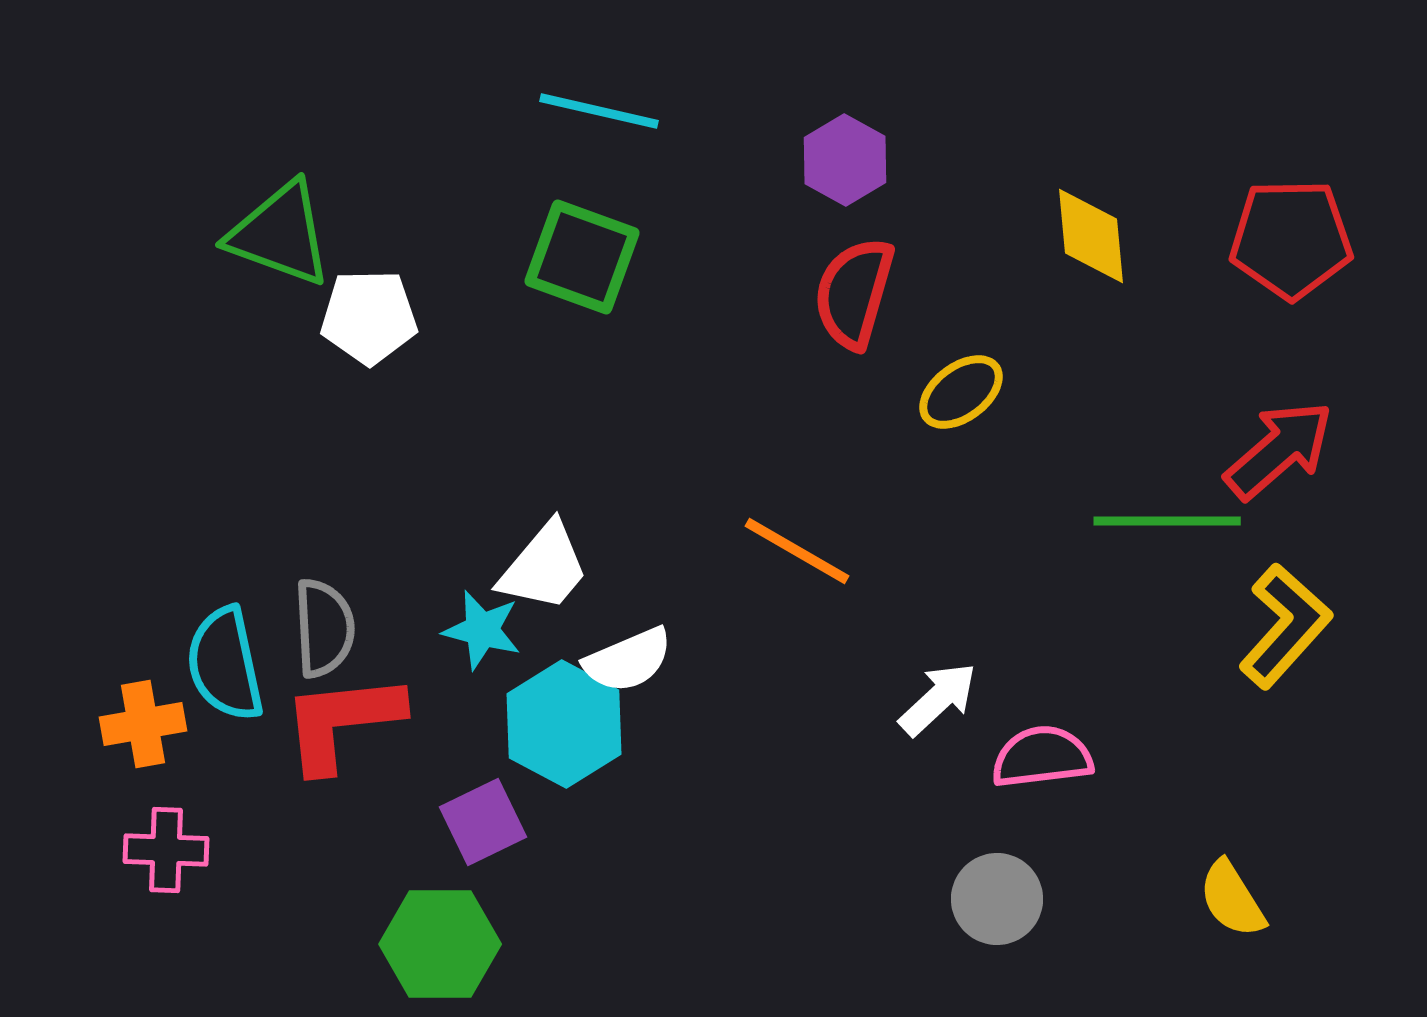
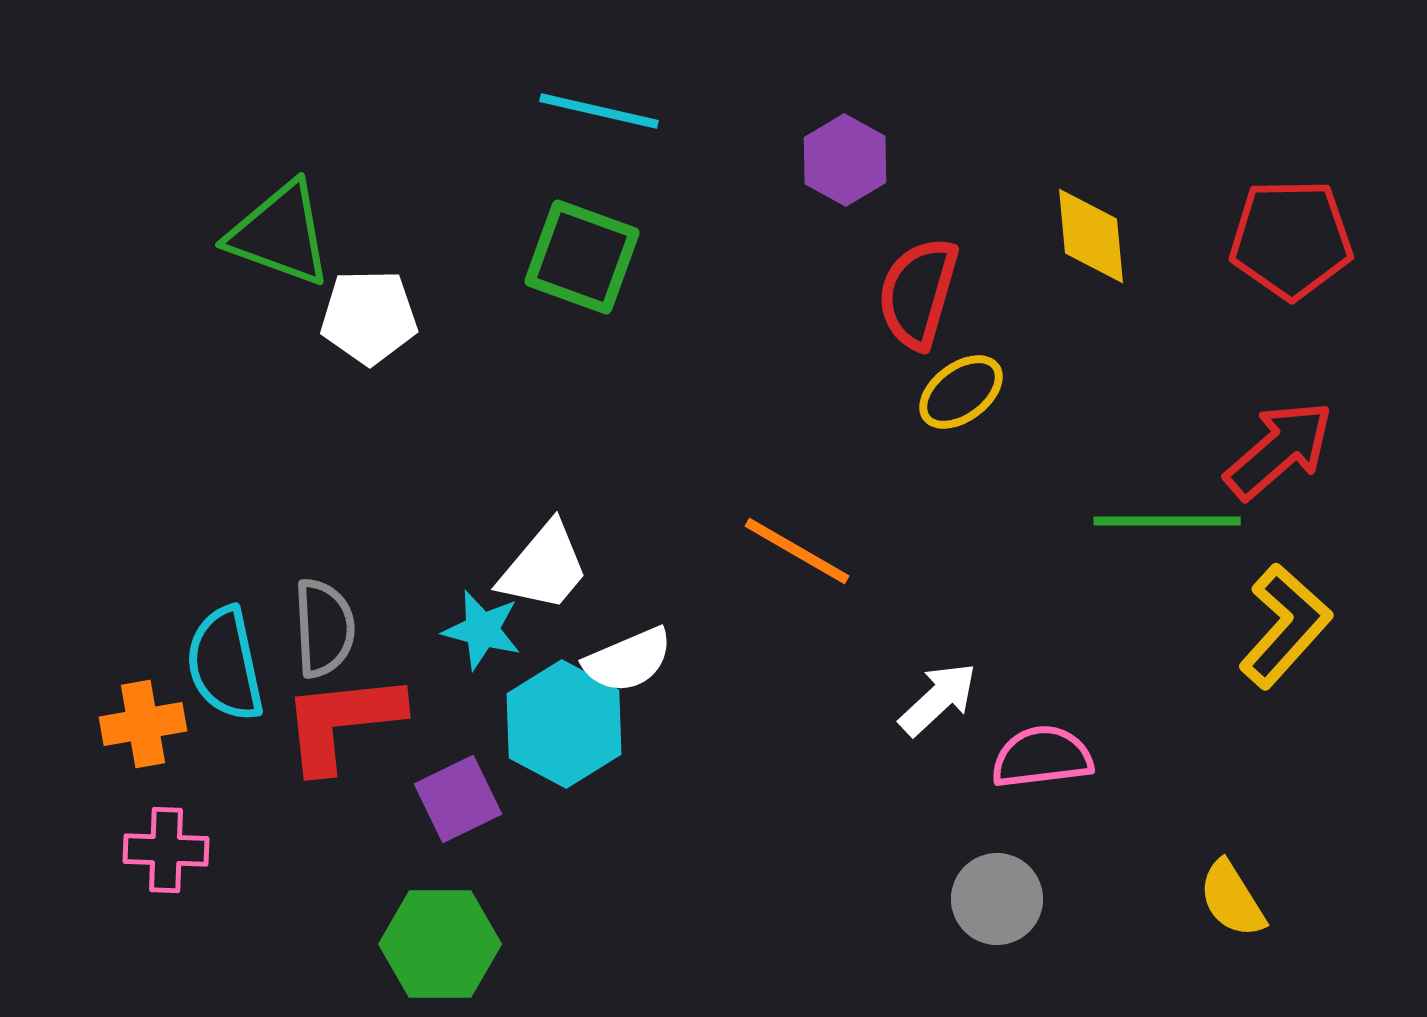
red semicircle: moved 64 px right
purple square: moved 25 px left, 23 px up
